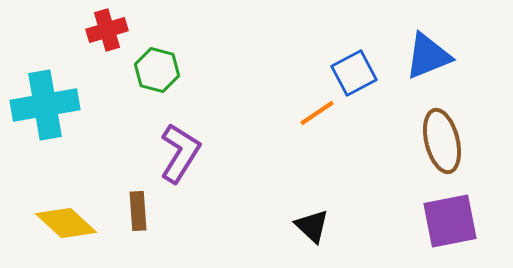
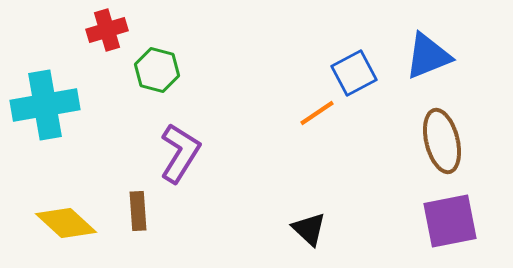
black triangle: moved 3 px left, 3 px down
